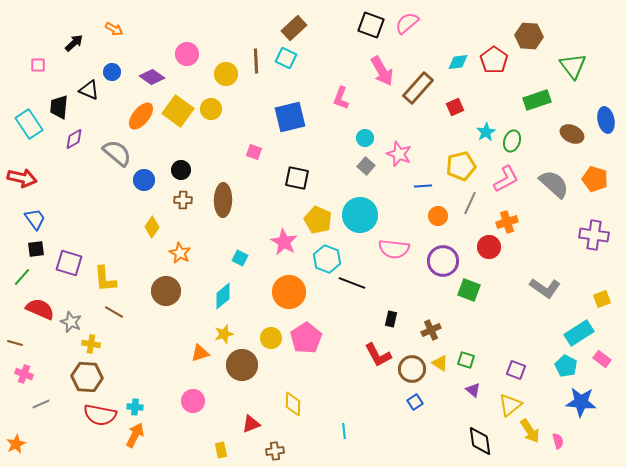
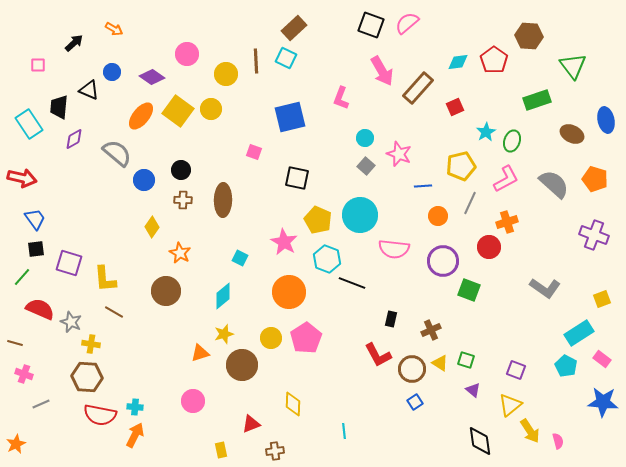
purple cross at (594, 235): rotated 12 degrees clockwise
blue star at (581, 402): moved 22 px right
